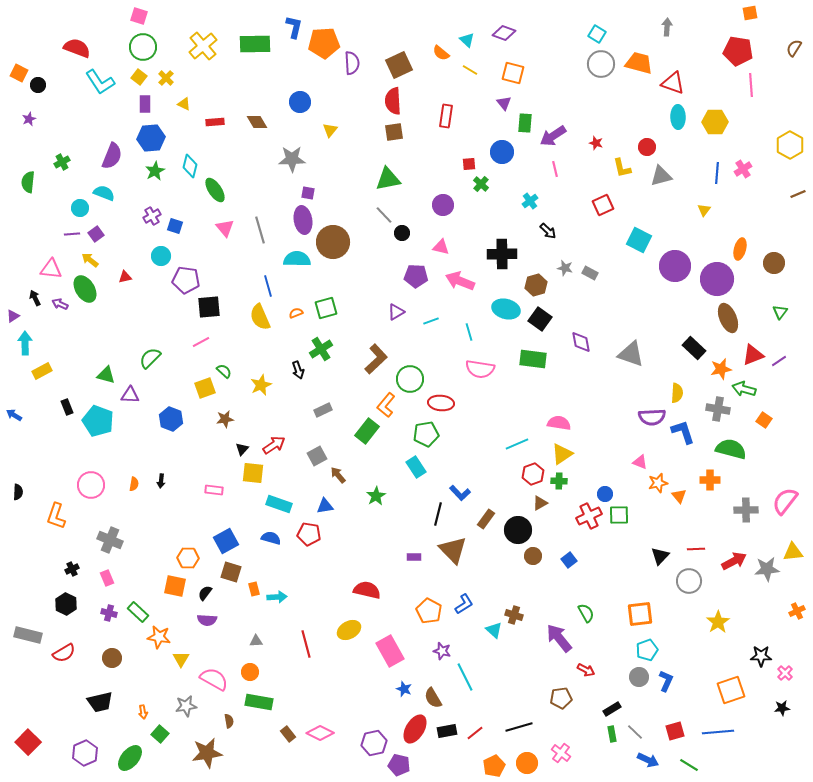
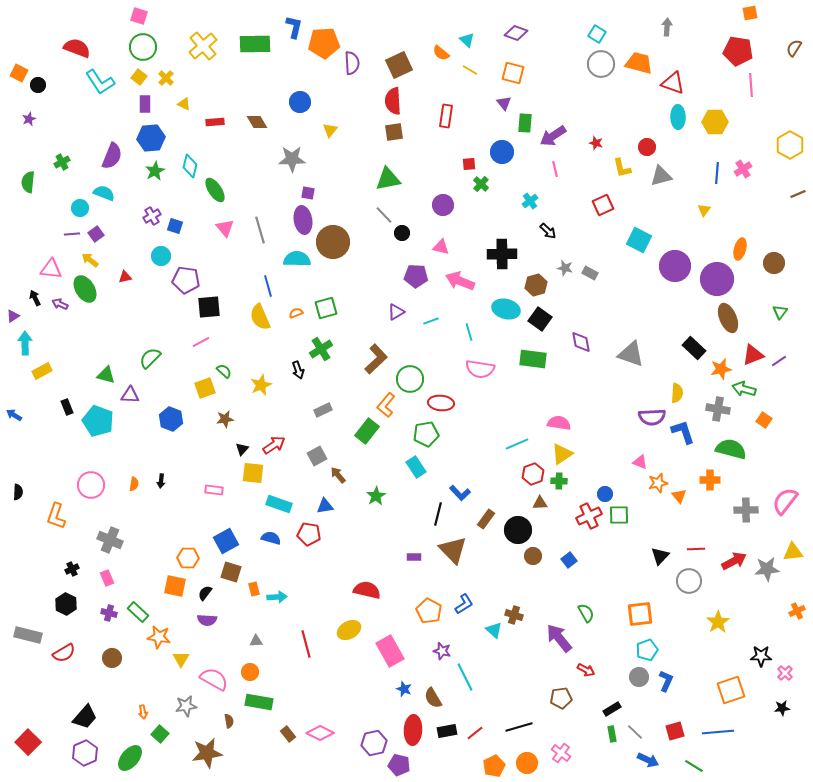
purple diamond at (504, 33): moved 12 px right
brown triangle at (540, 503): rotated 28 degrees clockwise
black trapezoid at (100, 702): moved 15 px left, 15 px down; rotated 36 degrees counterclockwise
red ellipse at (415, 729): moved 2 px left, 1 px down; rotated 28 degrees counterclockwise
green line at (689, 765): moved 5 px right, 1 px down
